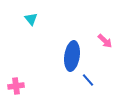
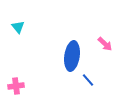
cyan triangle: moved 13 px left, 8 px down
pink arrow: moved 3 px down
